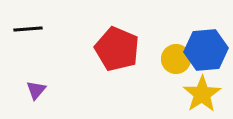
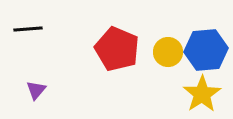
yellow circle: moved 8 px left, 7 px up
